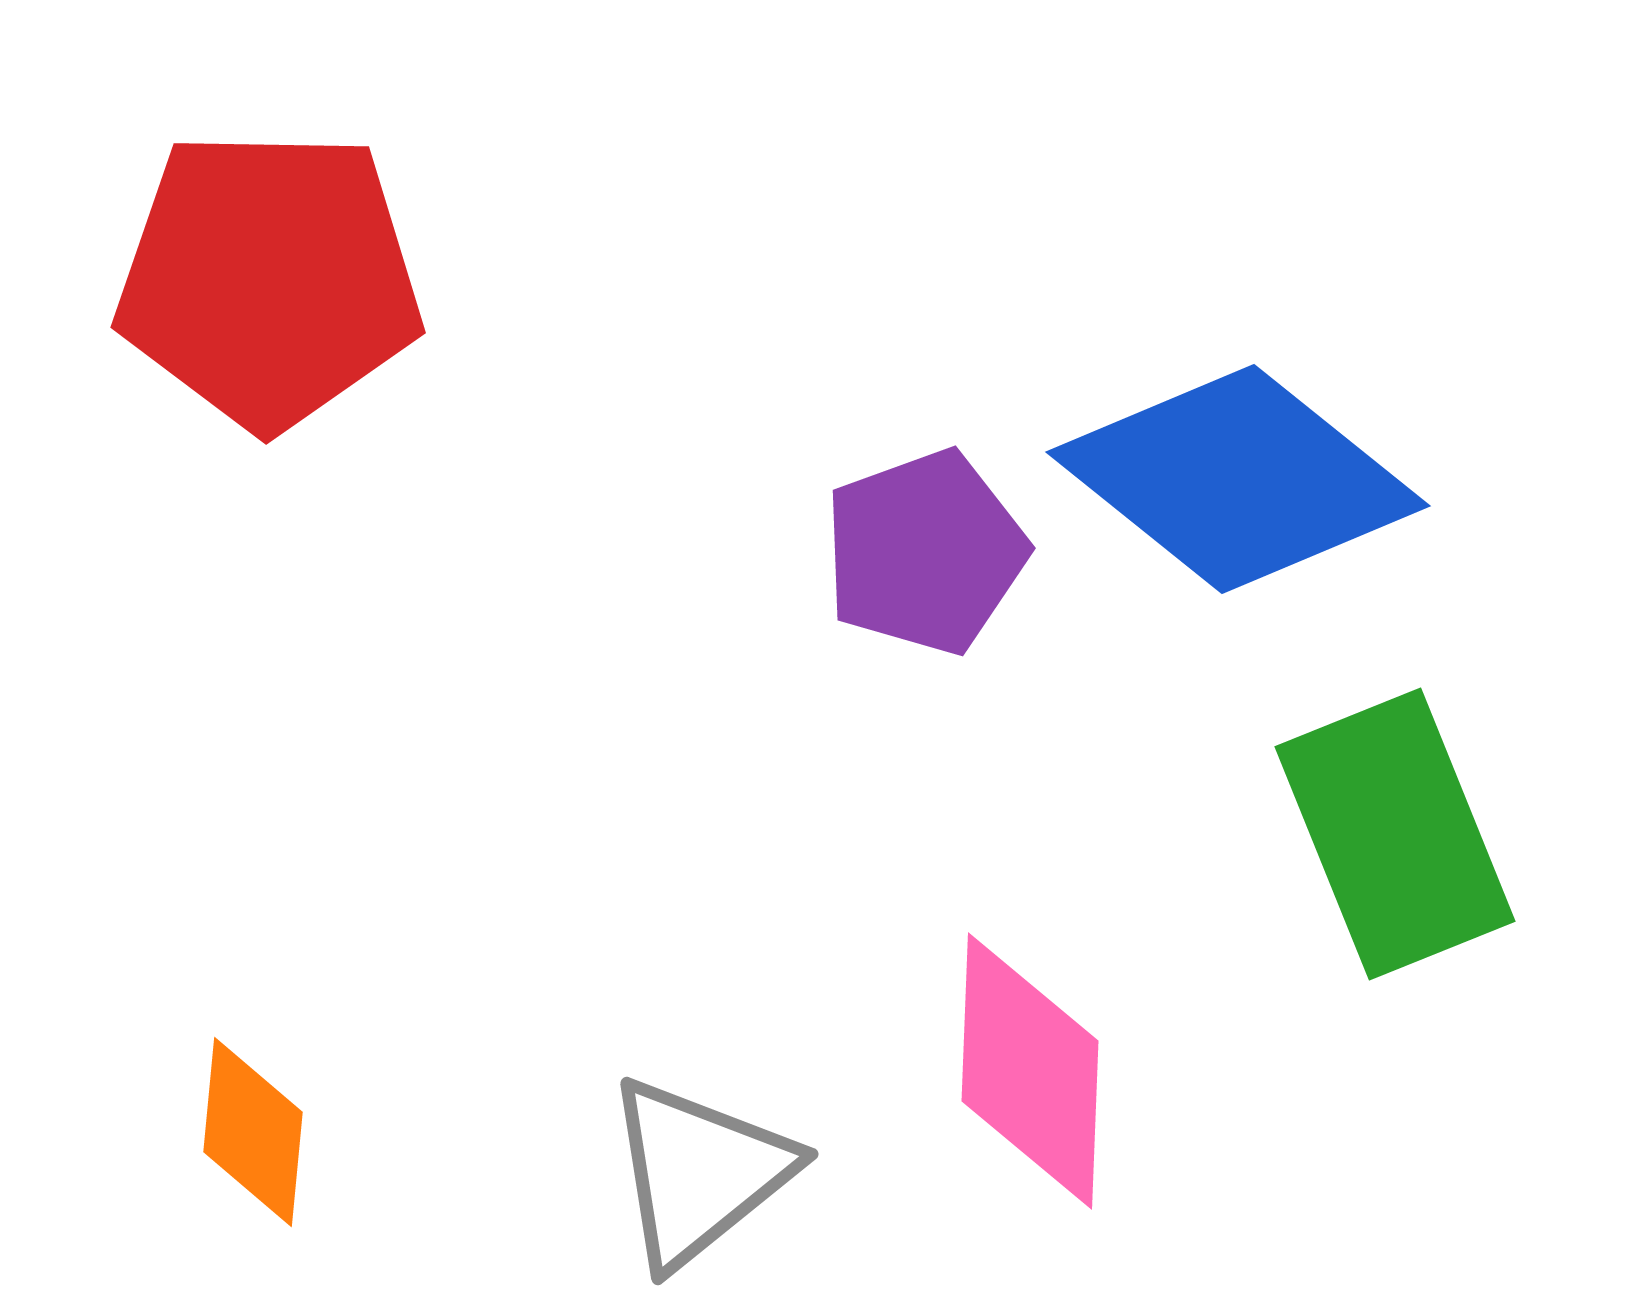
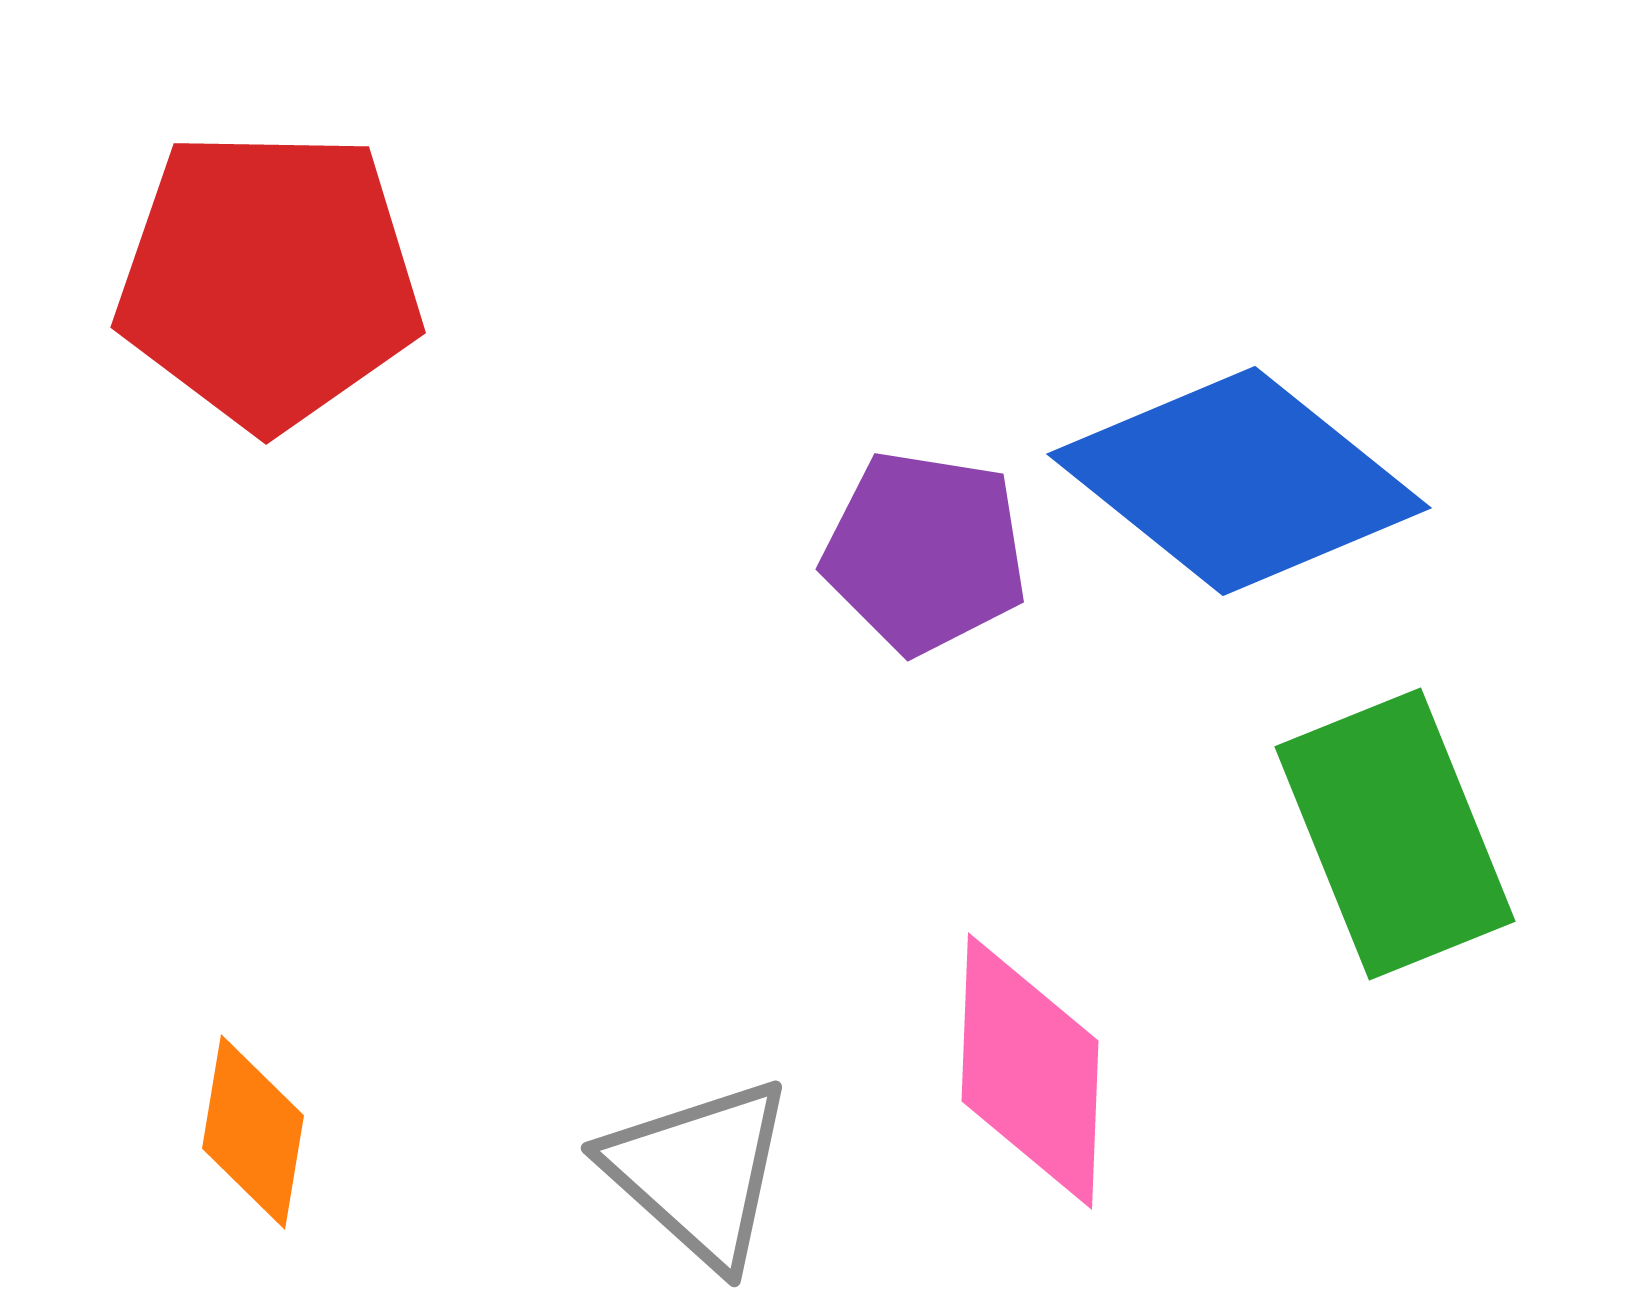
blue diamond: moved 1 px right, 2 px down
purple pentagon: rotated 29 degrees clockwise
orange diamond: rotated 4 degrees clockwise
gray triangle: rotated 39 degrees counterclockwise
